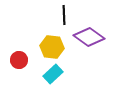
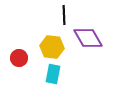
purple diamond: moved 1 px left, 1 px down; rotated 24 degrees clockwise
red circle: moved 2 px up
cyan rectangle: rotated 36 degrees counterclockwise
